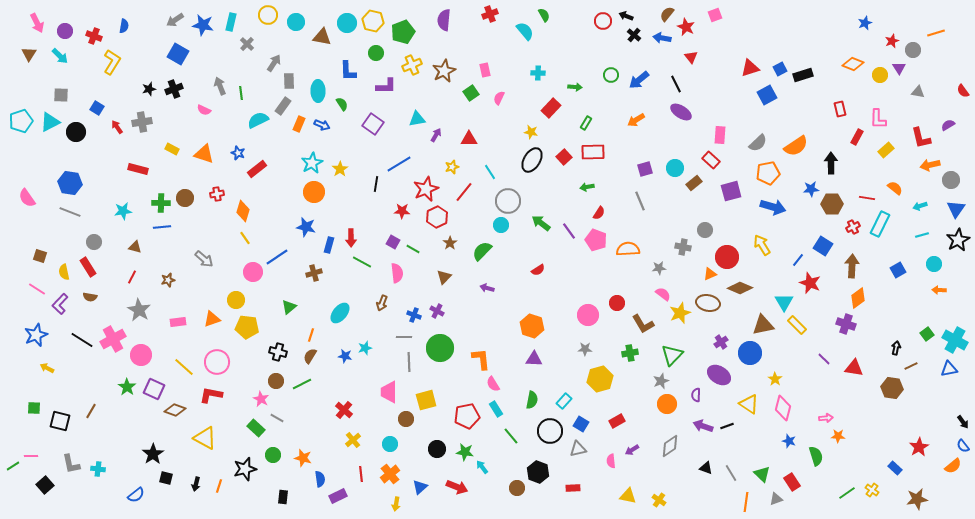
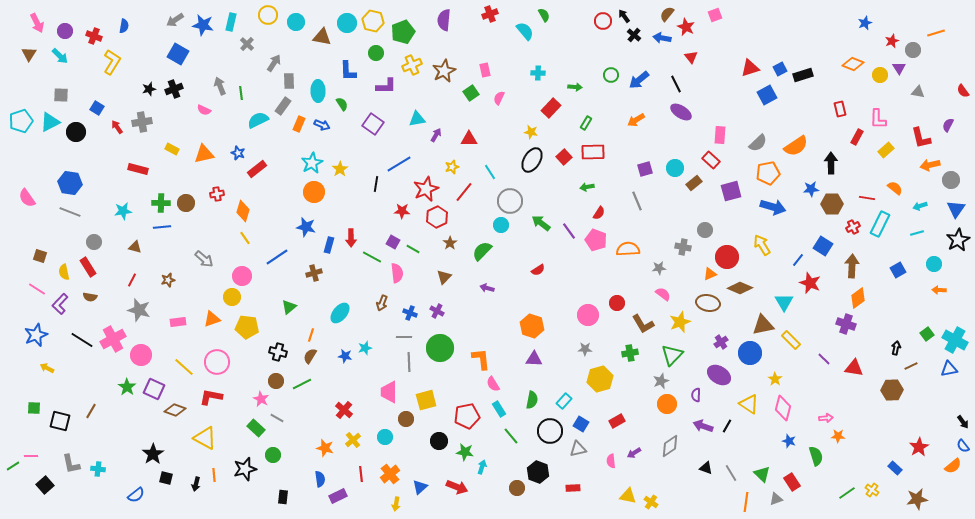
black arrow at (626, 16): moved 2 px left; rotated 32 degrees clockwise
purple semicircle at (948, 125): rotated 32 degrees counterclockwise
orange triangle at (204, 154): rotated 30 degrees counterclockwise
brown circle at (185, 198): moved 1 px right, 5 px down
gray circle at (508, 201): moved 2 px right
gray line at (640, 201): moved 3 px left
cyan line at (922, 235): moved 5 px left, 2 px up
green line at (362, 262): moved 10 px right, 5 px up
pink circle at (253, 272): moved 11 px left, 4 px down
red line at (132, 277): moved 3 px down
yellow circle at (236, 300): moved 4 px left, 3 px up
gray star at (139, 310): rotated 15 degrees counterclockwise
yellow star at (680, 313): moved 9 px down
blue cross at (414, 315): moved 4 px left, 2 px up
yellow rectangle at (797, 325): moved 6 px left, 15 px down
brown hexagon at (892, 388): moved 2 px down; rotated 10 degrees counterclockwise
red L-shape at (211, 395): moved 2 px down
cyan rectangle at (496, 409): moved 3 px right
black line at (727, 426): rotated 40 degrees counterclockwise
cyan circle at (390, 444): moved 5 px left, 7 px up
black circle at (437, 449): moved 2 px right, 8 px up
purple arrow at (632, 450): moved 2 px right, 3 px down
orange star at (303, 458): moved 22 px right, 10 px up
cyan arrow at (482, 467): rotated 56 degrees clockwise
orange line at (219, 486): moved 5 px left, 11 px up; rotated 24 degrees counterclockwise
yellow cross at (659, 500): moved 8 px left, 2 px down
